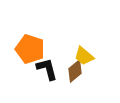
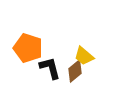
orange pentagon: moved 2 px left, 1 px up
black L-shape: moved 3 px right, 1 px up
